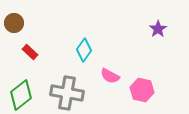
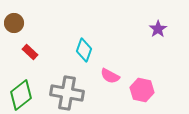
cyan diamond: rotated 15 degrees counterclockwise
